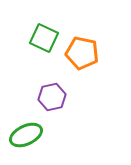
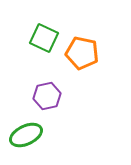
purple hexagon: moved 5 px left, 1 px up
